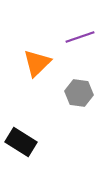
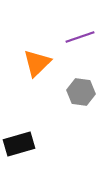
gray hexagon: moved 2 px right, 1 px up
black rectangle: moved 2 px left, 2 px down; rotated 48 degrees counterclockwise
